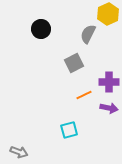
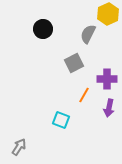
black circle: moved 2 px right
purple cross: moved 2 px left, 3 px up
orange line: rotated 35 degrees counterclockwise
purple arrow: rotated 90 degrees clockwise
cyan square: moved 8 px left, 10 px up; rotated 36 degrees clockwise
gray arrow: moved 5 px up; rotated 78 degrees counterclockwise
